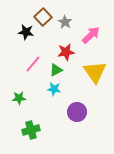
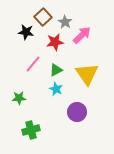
pink arrow: moved 9 px left
red star: moved 11 px left, 10 px up
yellow triangle: moved 8 px left, 2 px down
cyan star: moved 2 px right; rotated 16 degrees clockwise
